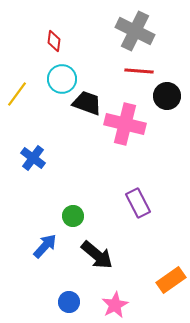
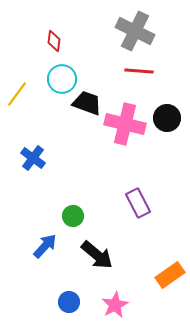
black circle: moved 22 px down
orange rectangle: moved 1 px left, 5 px up
